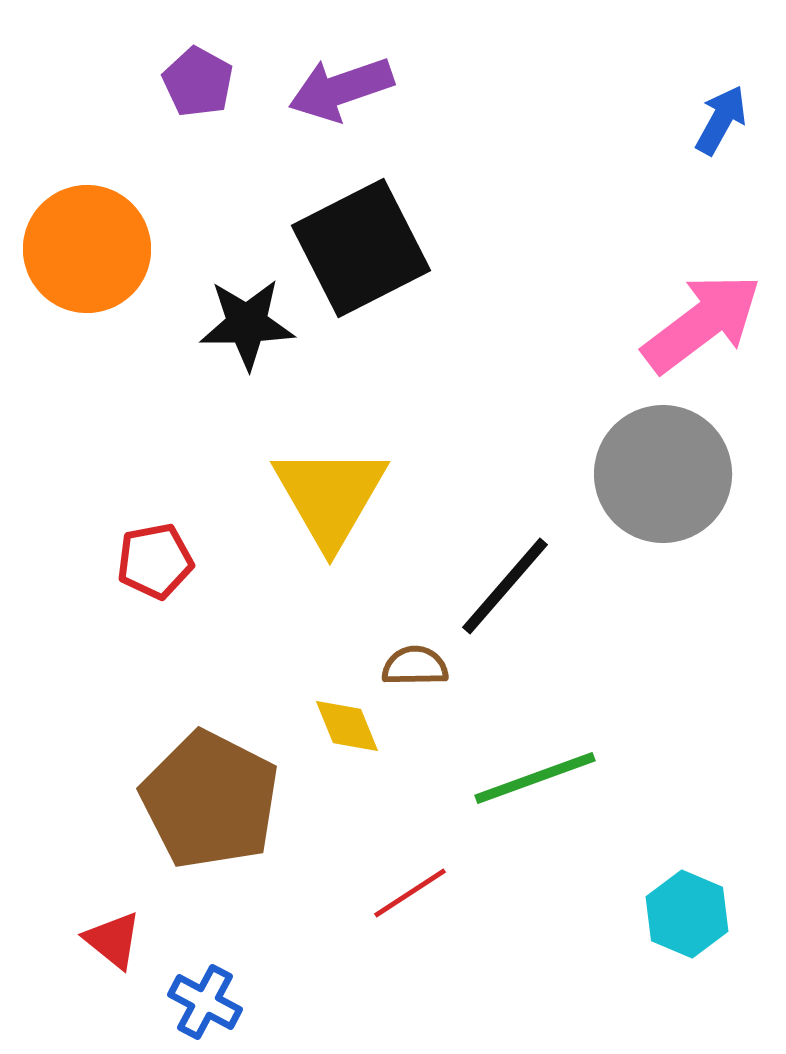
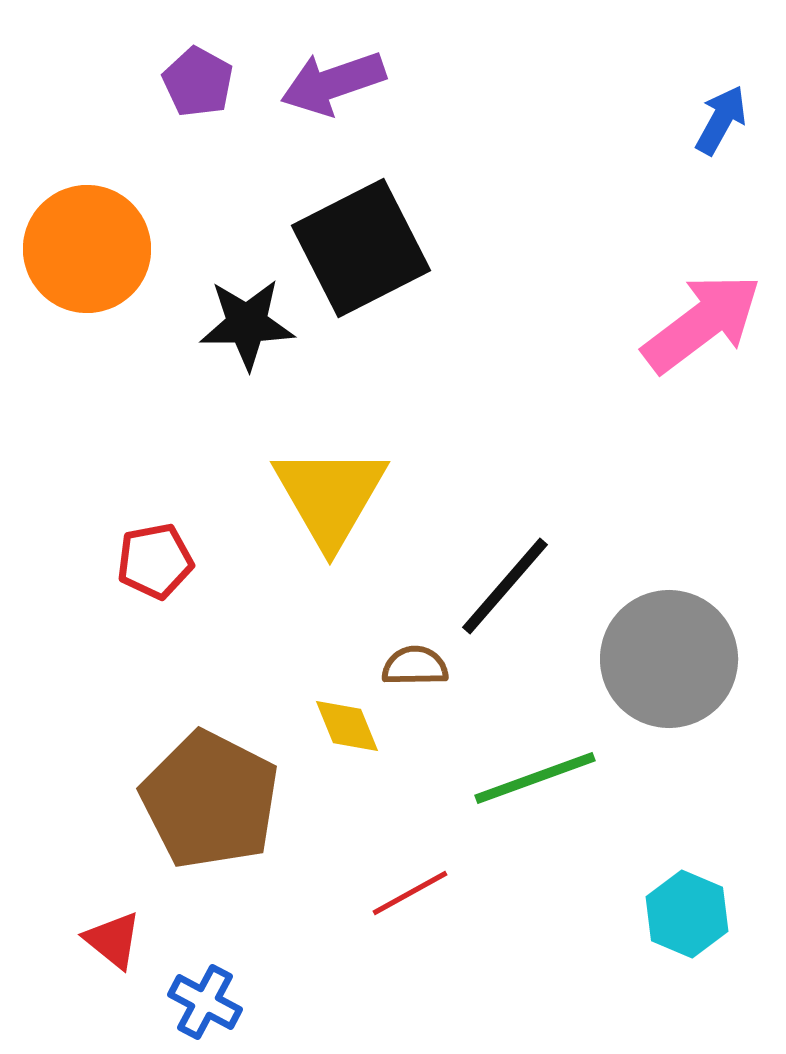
purple arrow: moved 8 px left, 6 px up
gray circle: moved 6 px right, 185 px down
red line: rotated 4 degrees clockwise
